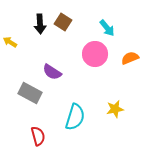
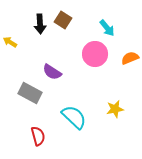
brown square: moved 2 px up
cyan semicircle: moved 1 px left; rotated 64 degrees counterclockwise
